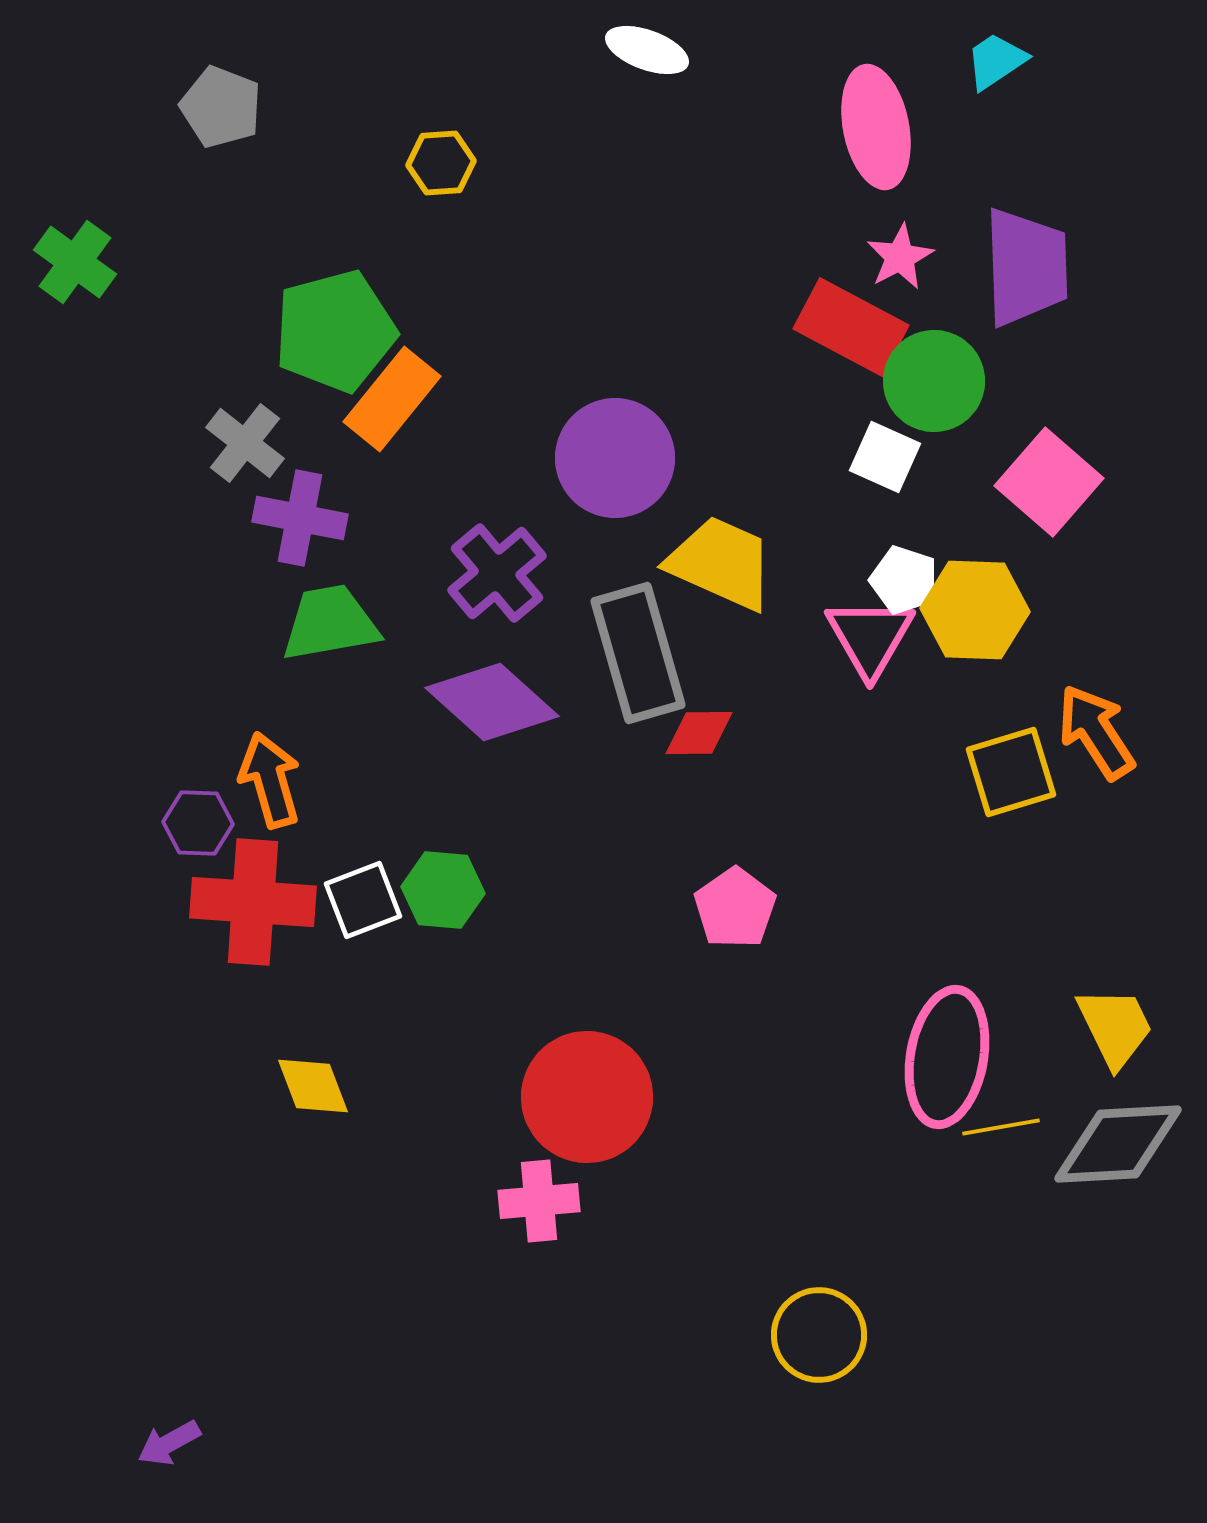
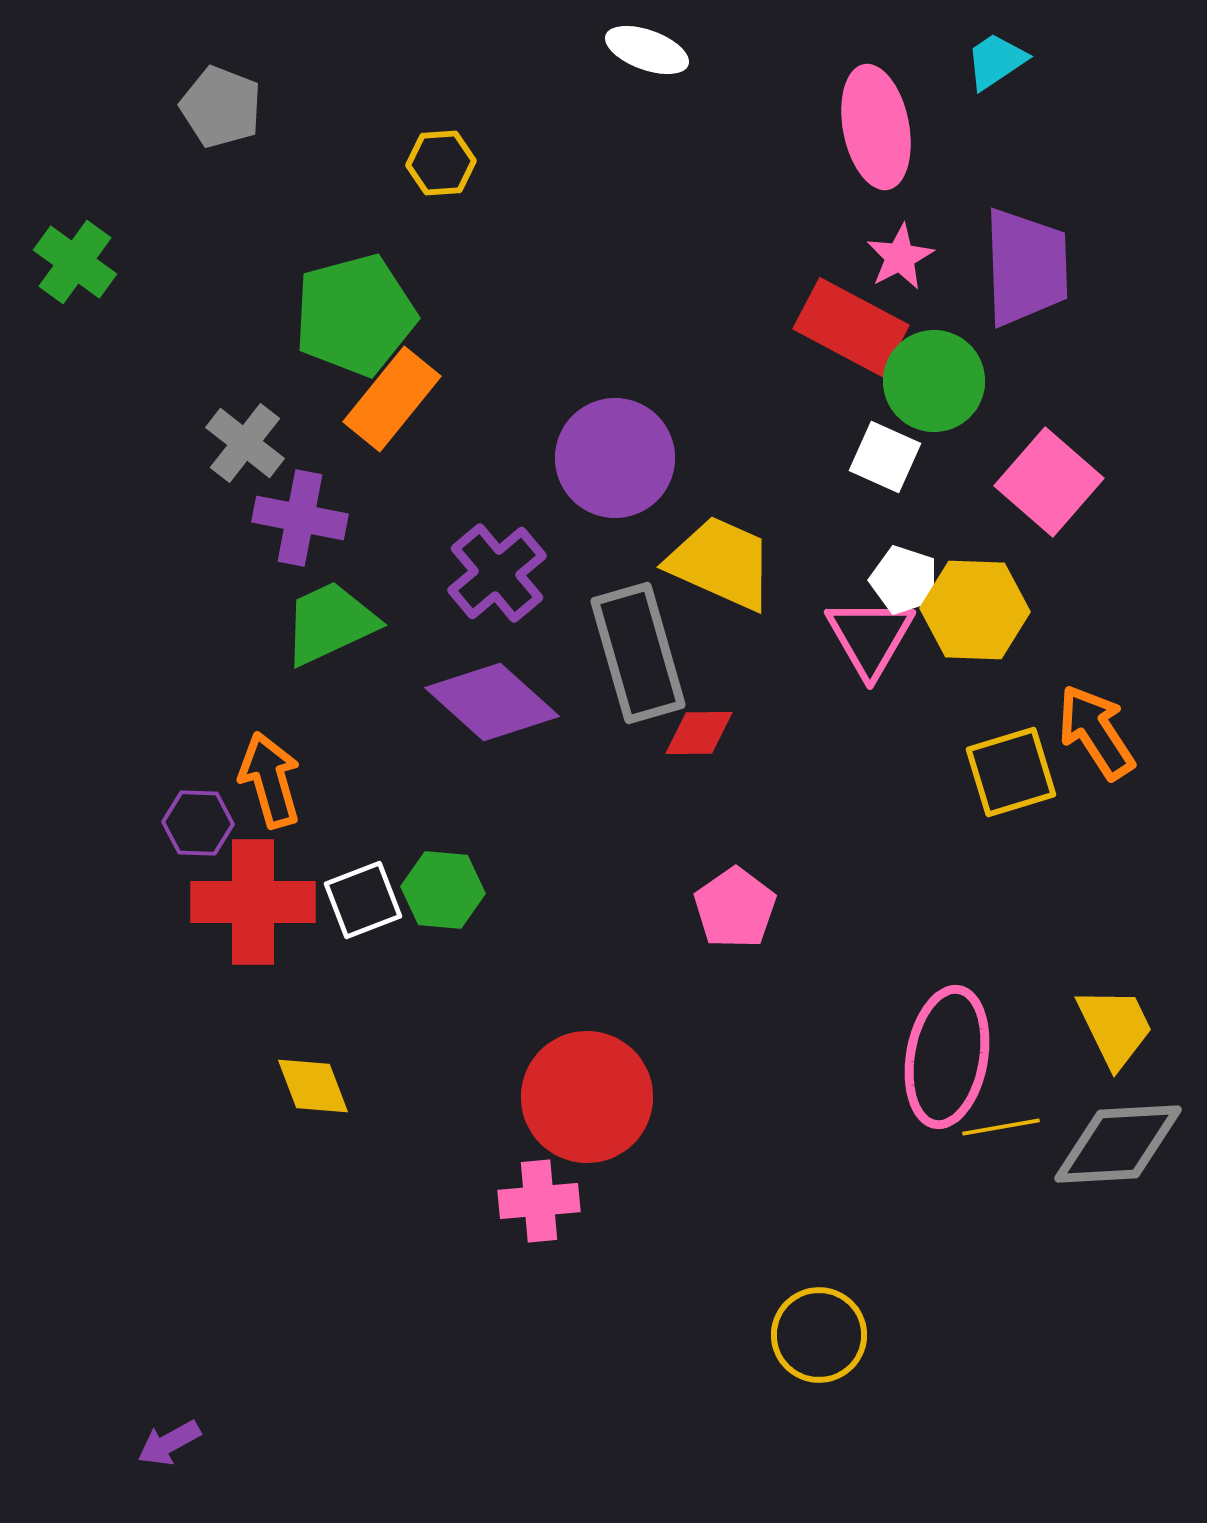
green pentagon at (335, 331): moved 20 px right, 16 px up
green trapezoid at (330, 623): rotated 15 degrees counterclockwise
red cross at (253, 902): rotated 4 degrees counterclockwise
